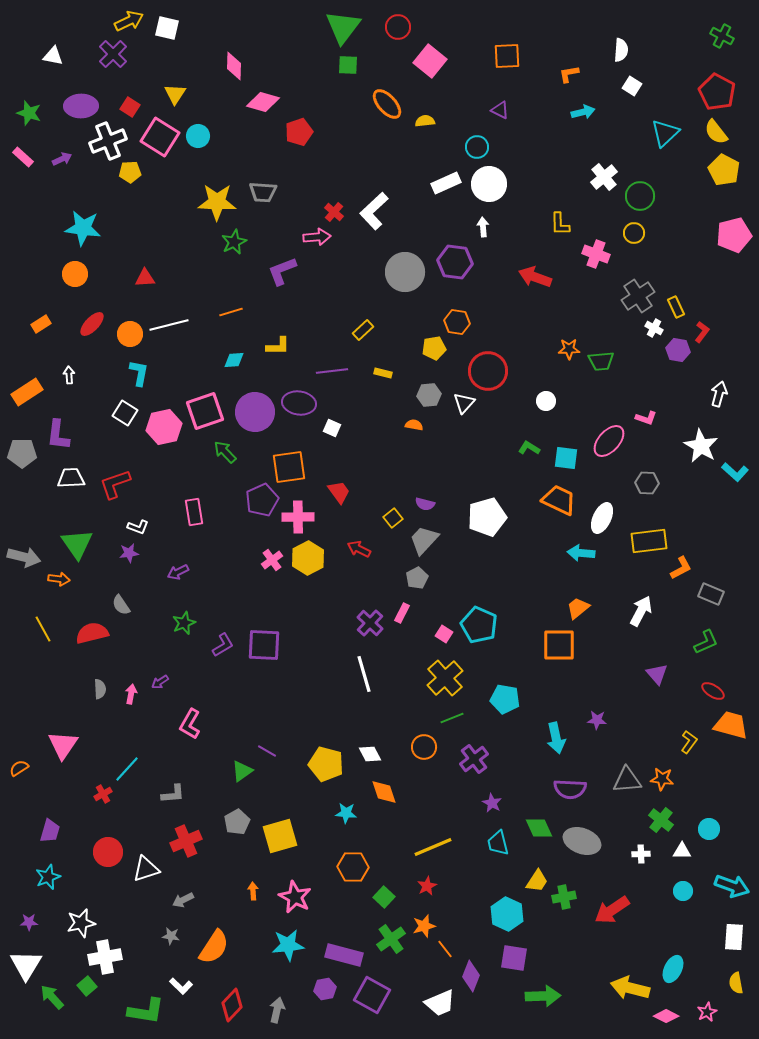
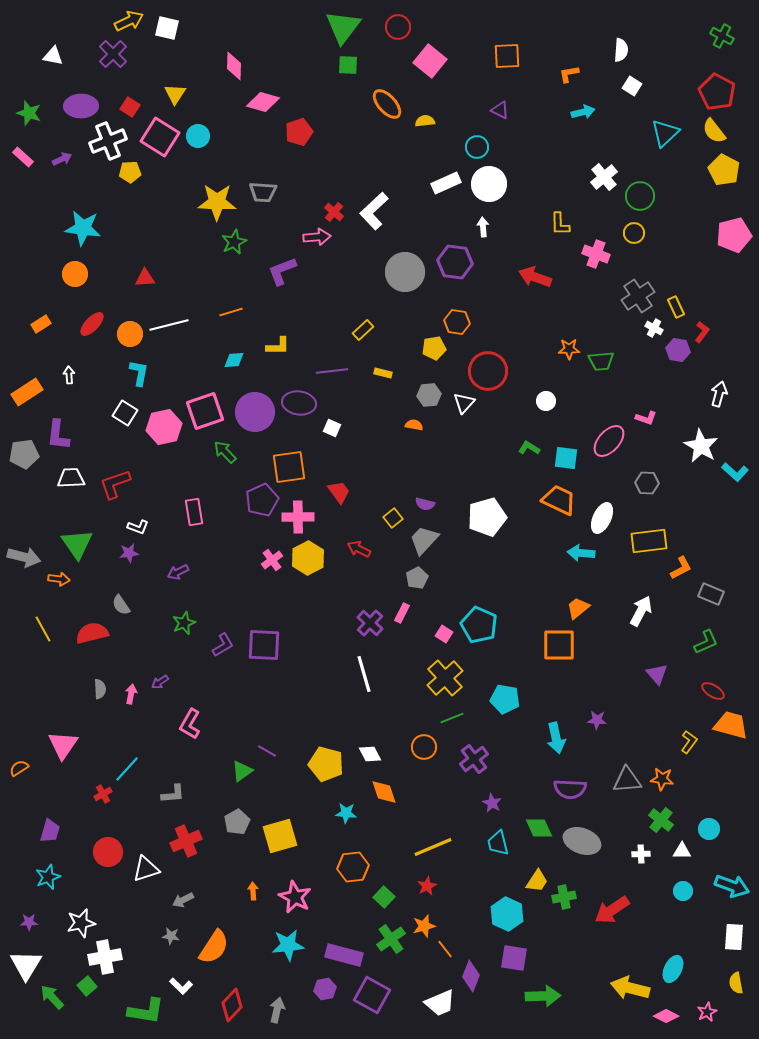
yellow semicircle at (716, 132): moved 2 px left, 1 px up
gray pentagon at (22, 453): moved 2 px right, 1 px down; rotated 8 degrees counterclockwise
orange hexagon at (353, 867): rotated 8 degrees counterclockwise
